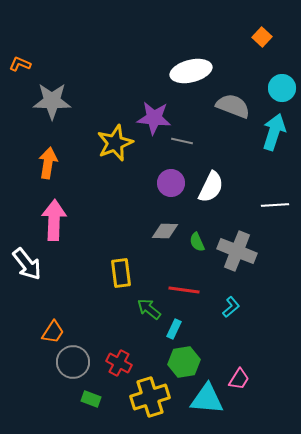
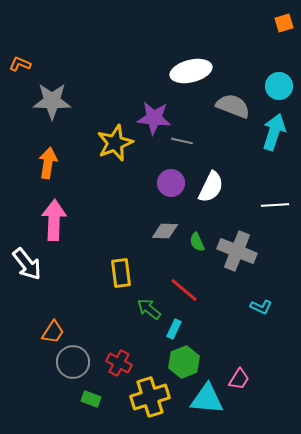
orange square: moved 22 px right, 14 px up; rotated 30 degrees clockwise
cyan circle: moved 3 px left, 2 px up
red line: rotated 32 degrees clockwise
cyan L-shape: moved 30 px right; rotated 65 degrees clockwise
green hexagon: rotated 12 degrees counterclockwise
